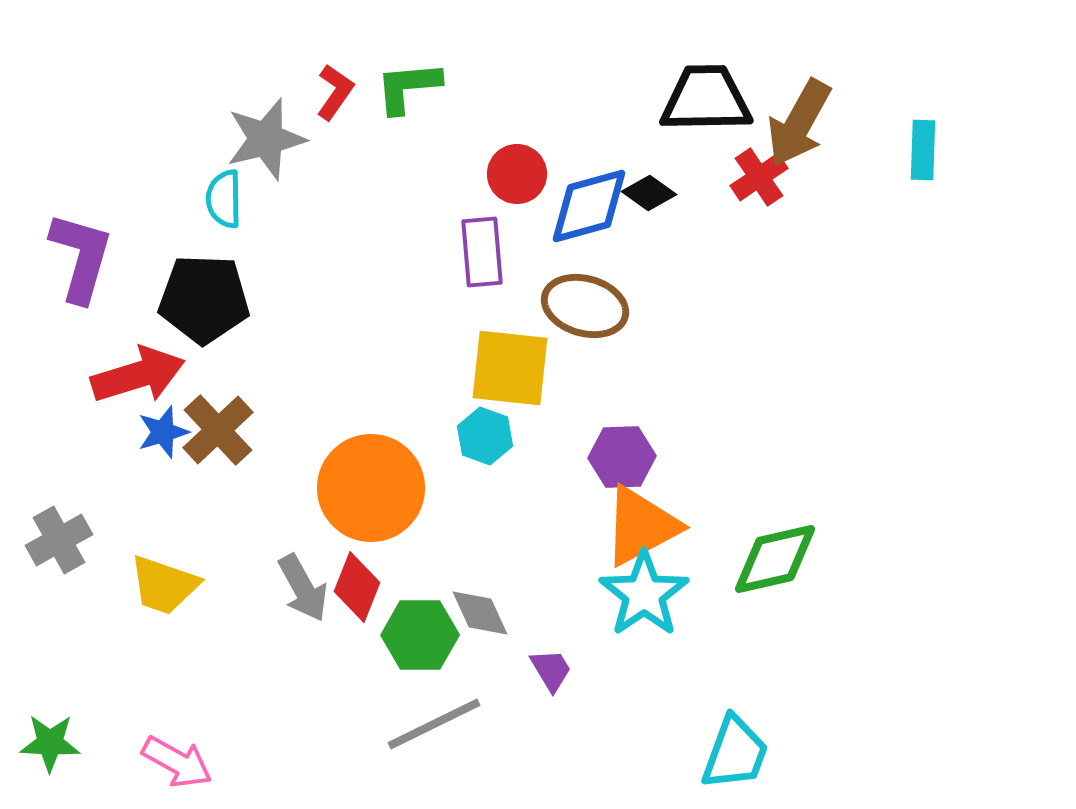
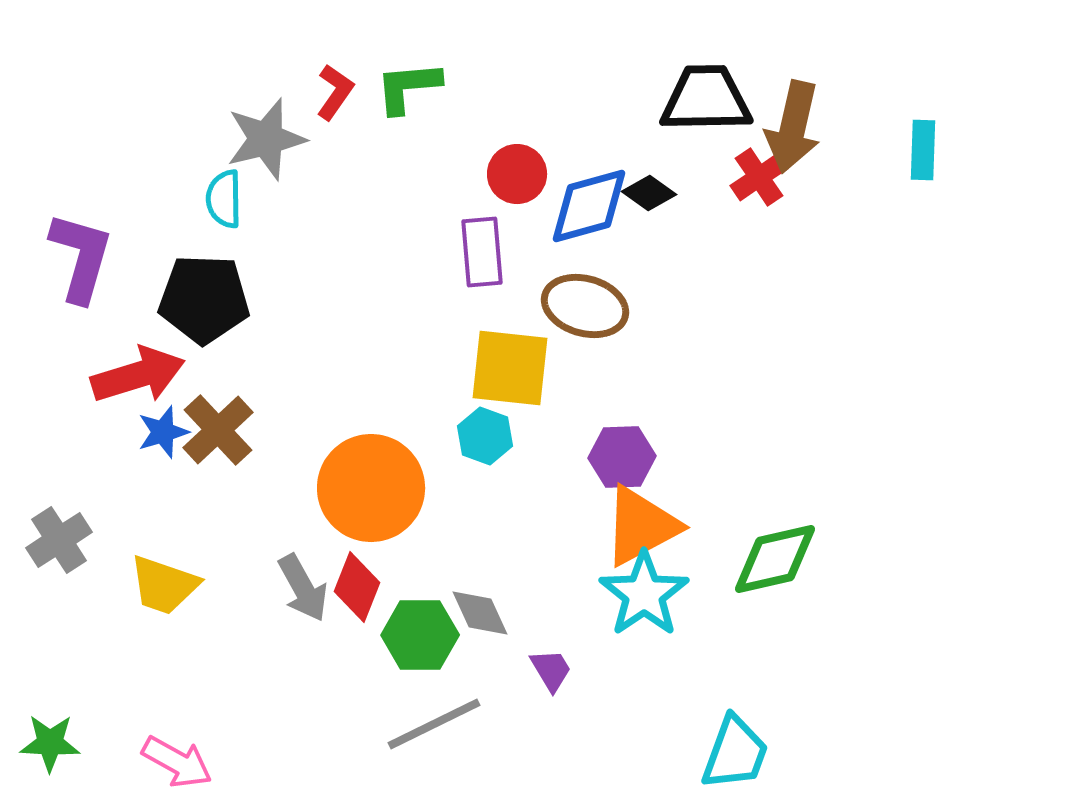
brown arrow: moved 6 px left, 4 px down; rotated 16 degrees counterclockwise
gray cross: rotated 4 degrees counterclockwise
